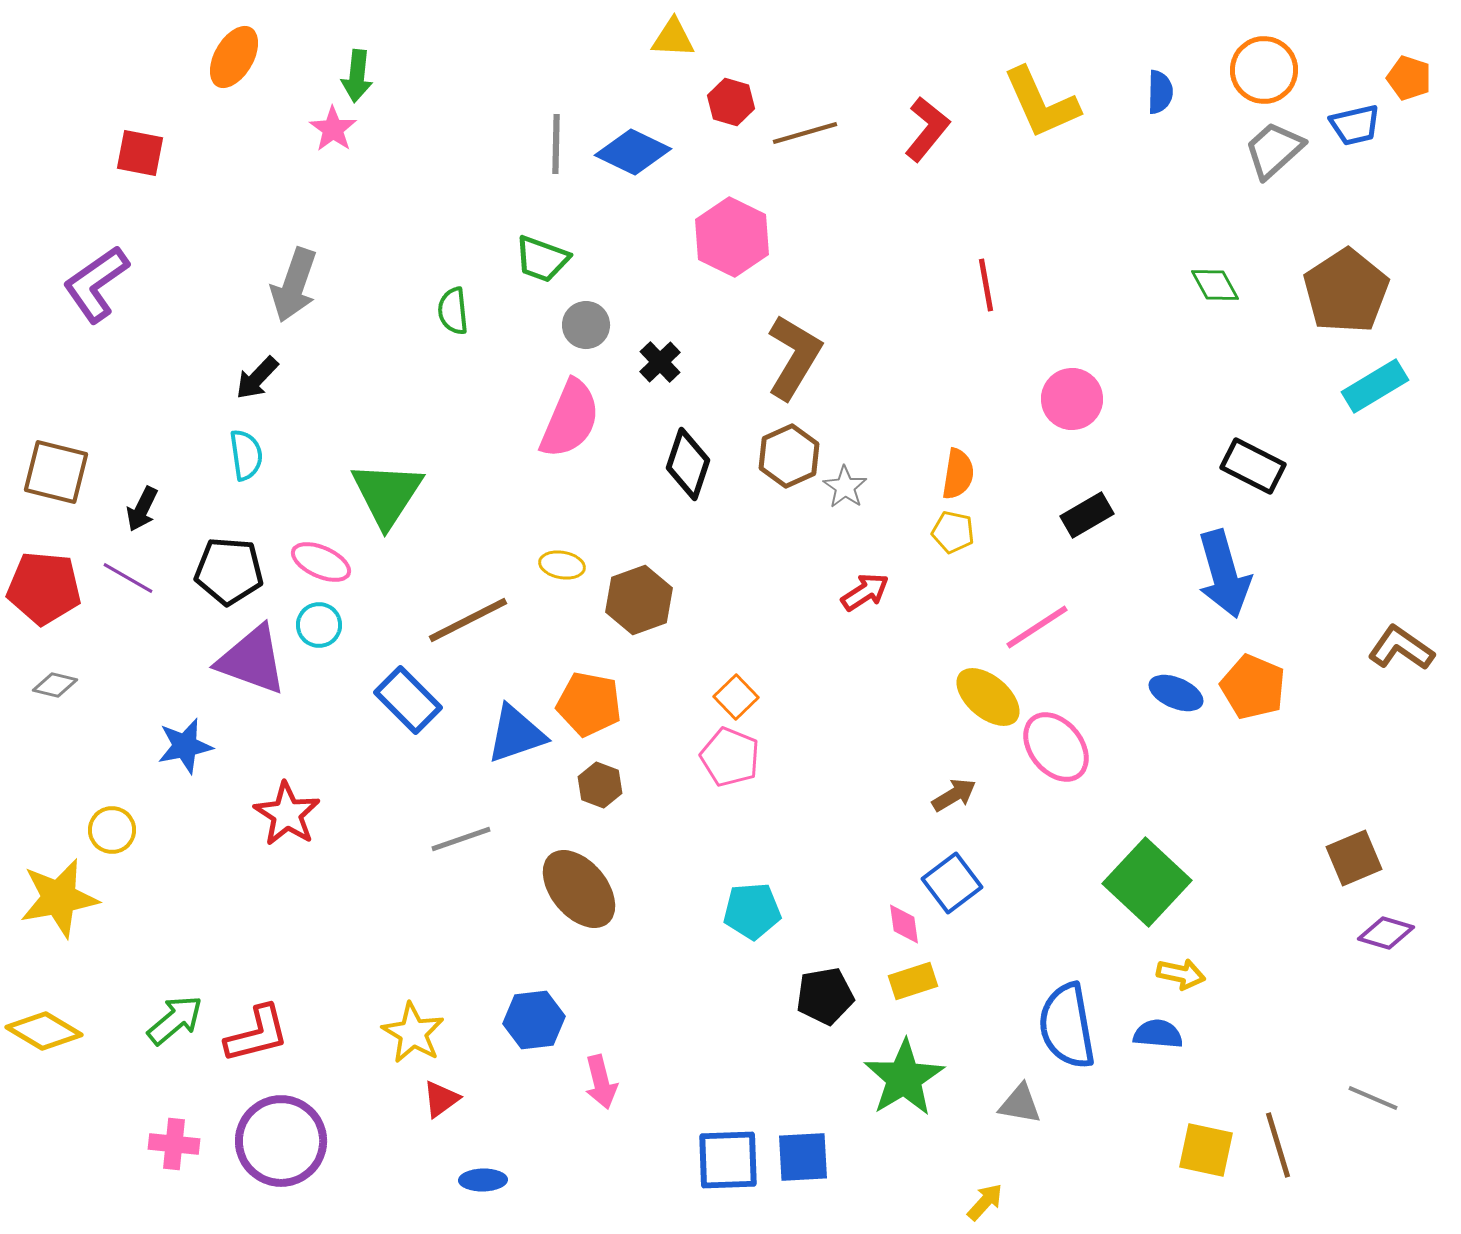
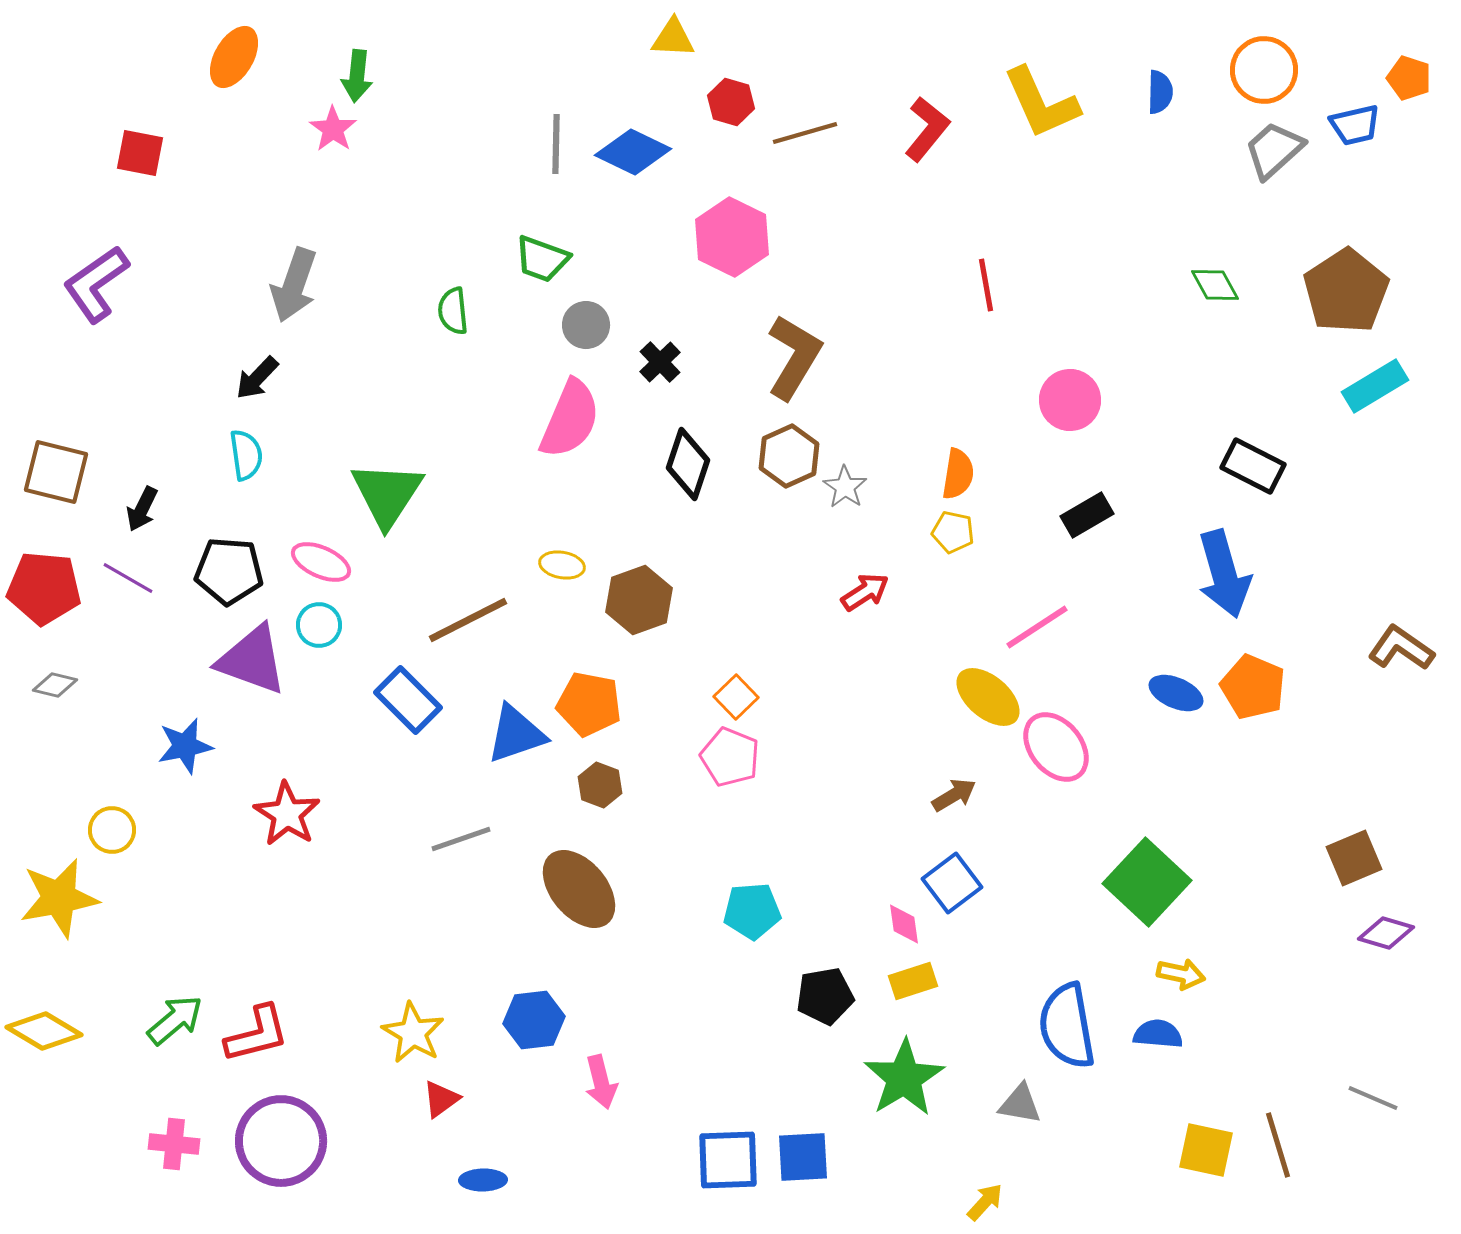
pink circle at (1072, 399): moved 2 px left, 1 px down
